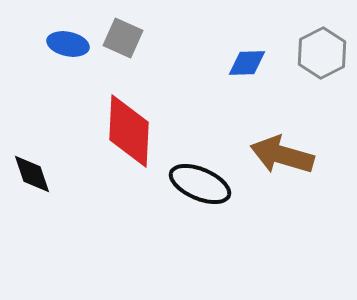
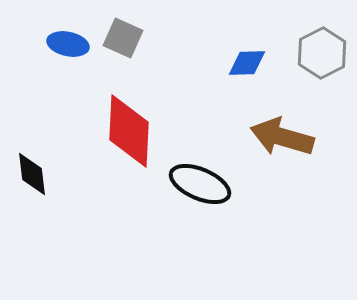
brown arrow: moved 18 px up
black diamond: rotated 12 degrees clockwise
